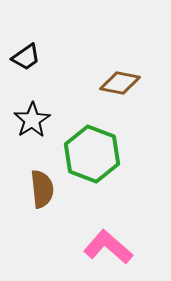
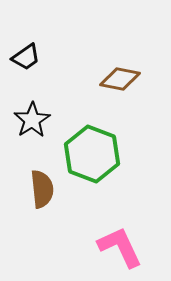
brown diamond: moved 4 px up
pink L-shape: moved 12 px right; rotated 24 degrees clockwise
